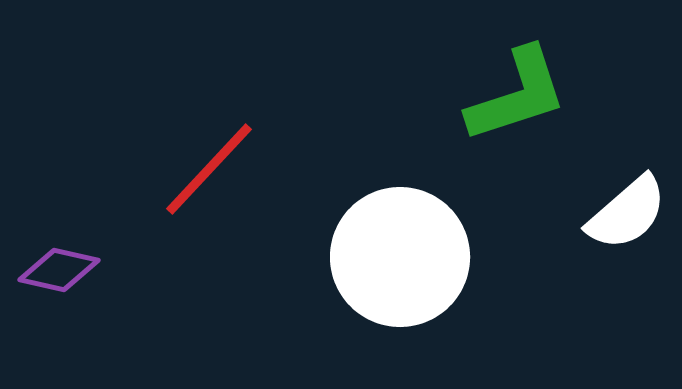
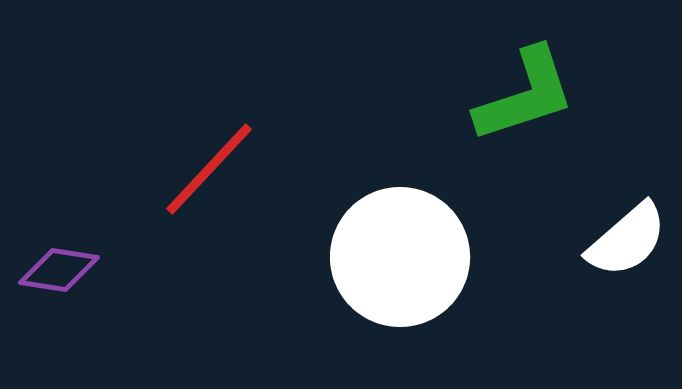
green L-shape: moved 8 px right
white semicircle: moved 27 px down
purple diamond: rotated 4 degrees counterclockwise
